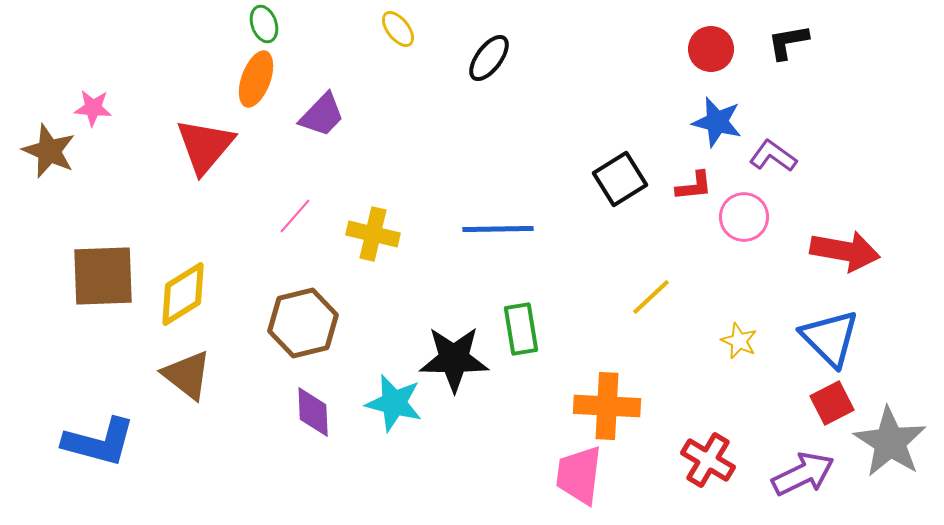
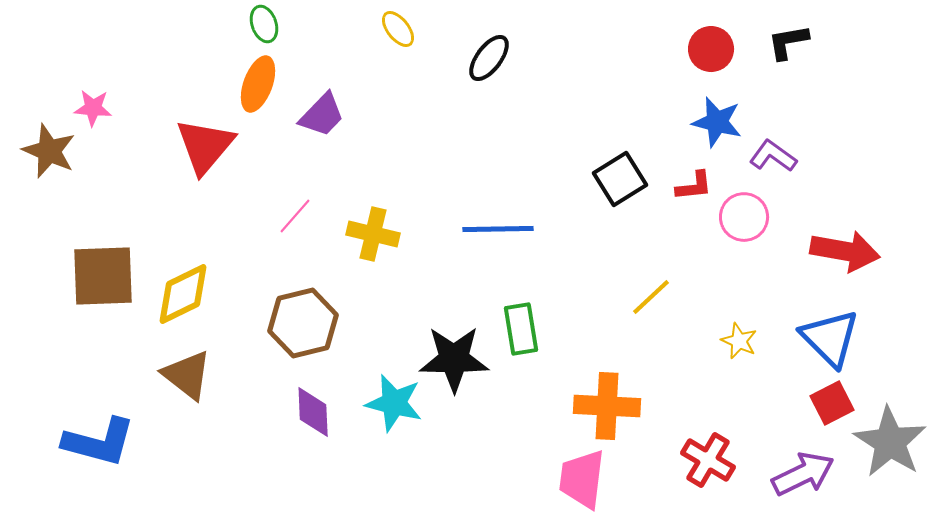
orange ellipse: moved 2 px right, 5 px down
yellow diamond: rotated 6 degrees clockwise
pink trapezoid: moved 3 px right, 4 px down
